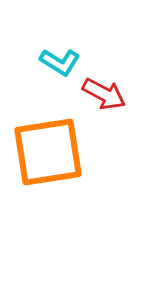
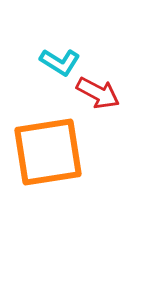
red arrow: moved 6 px left, 1 px up
